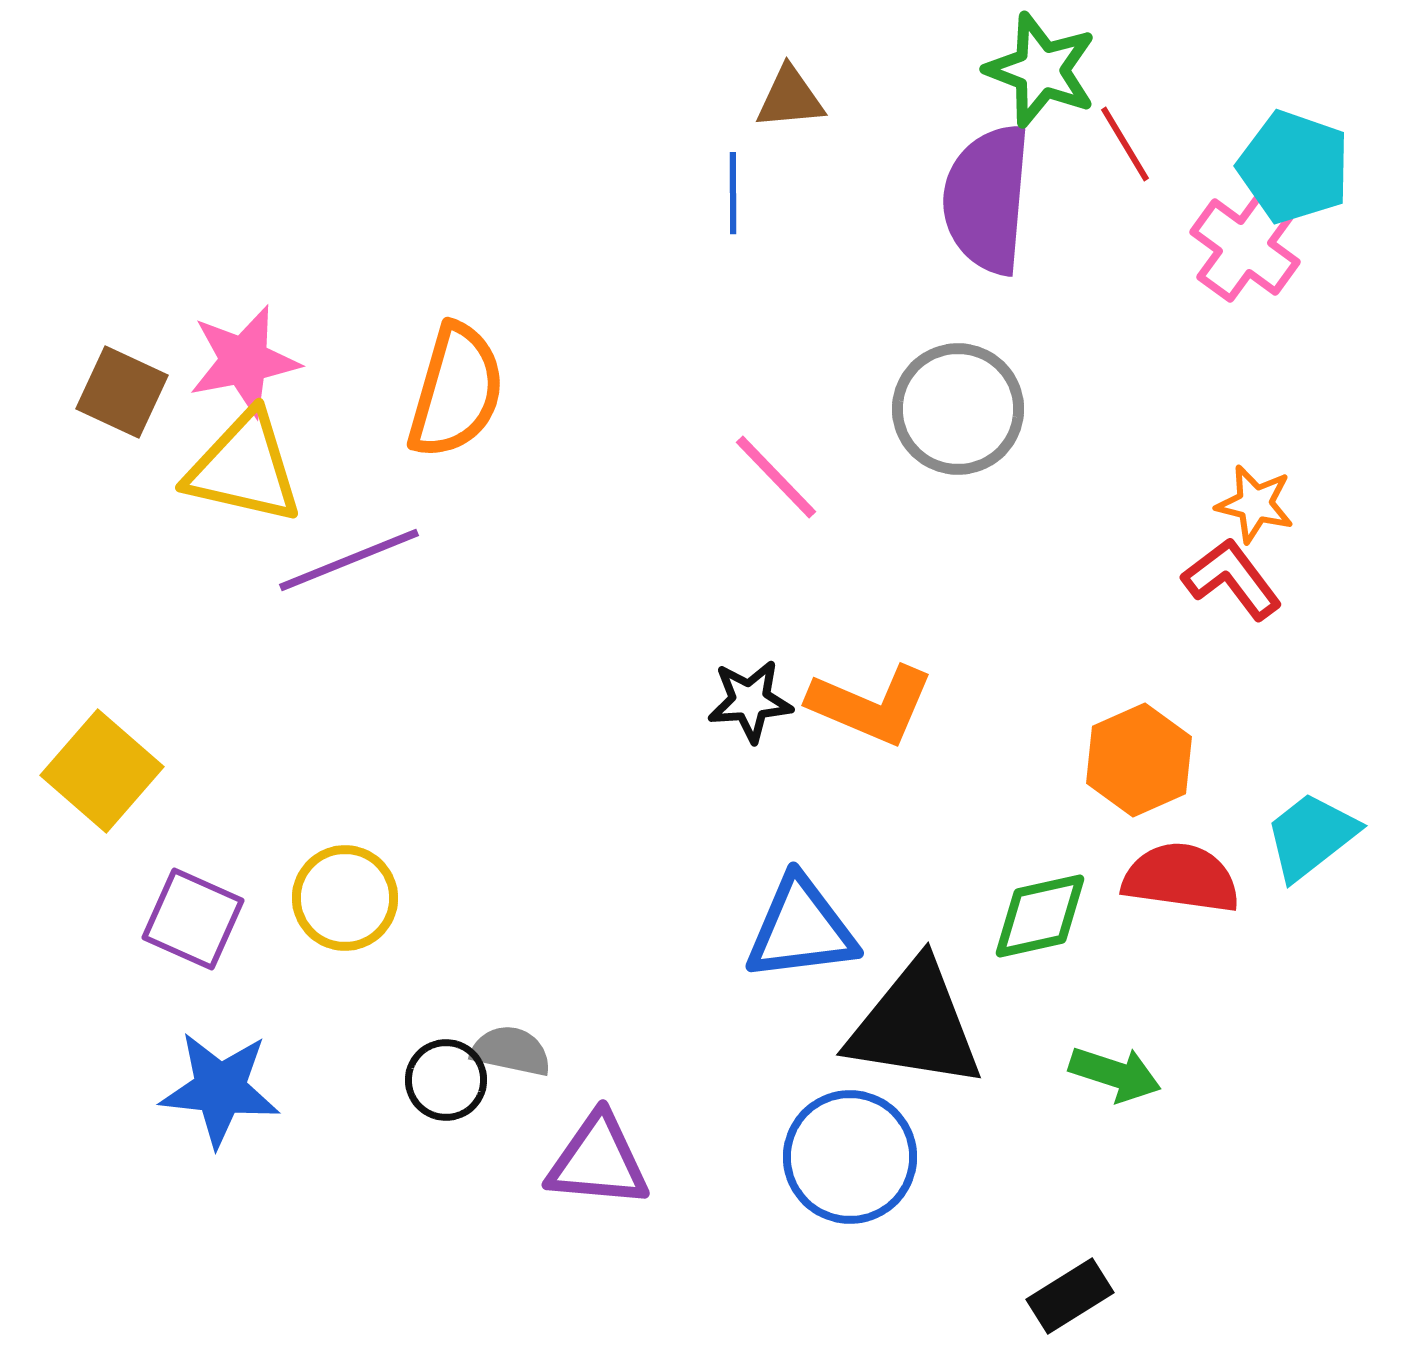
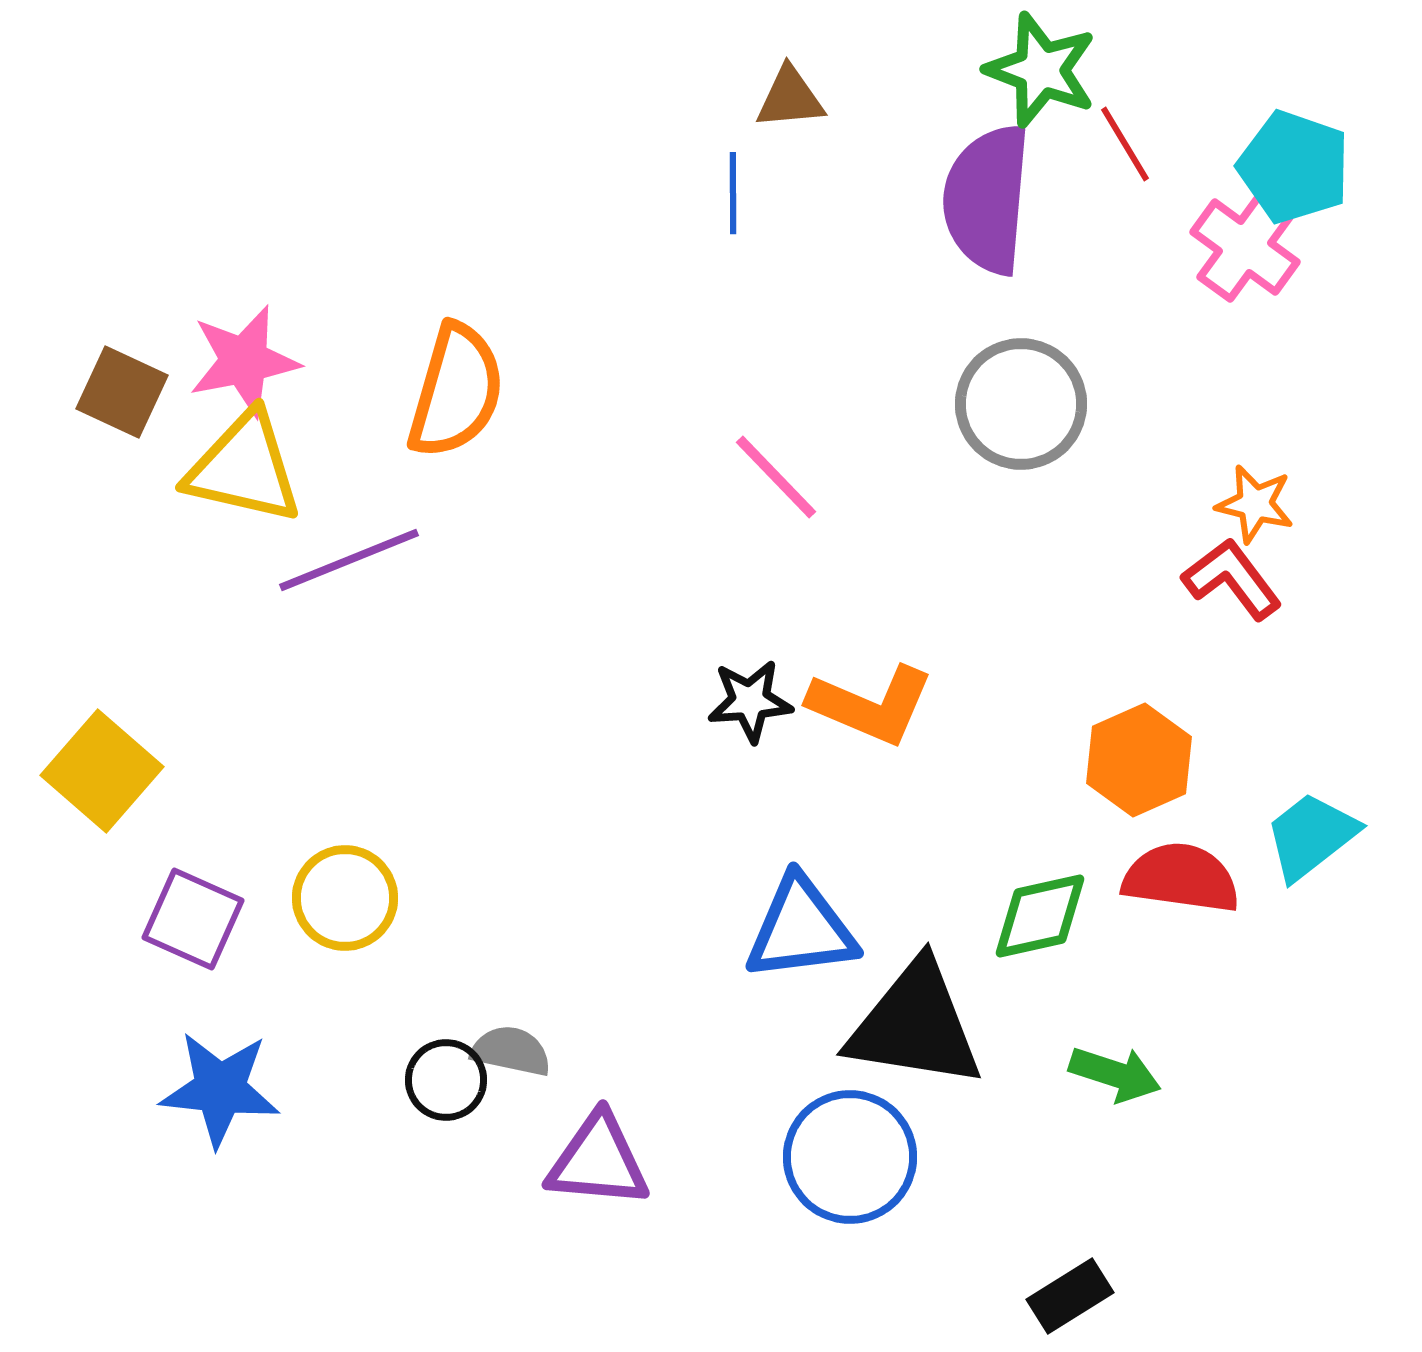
gray circle: moved 63 px right, 5 px up
